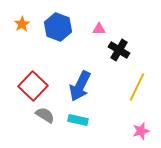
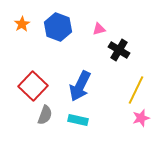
pink triangle: rotated 16 degrees counterclockwise
yellow line: moved 1 px left, 3 px down
gray semicircle: rotated 78 degrees clockwise
pink star: moved 13 px up
